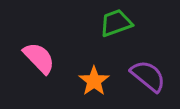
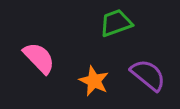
purple semicircle: moved 1 px up
orange star: rotated 12 degrees counterclockwise
